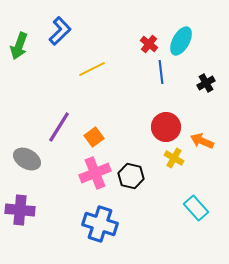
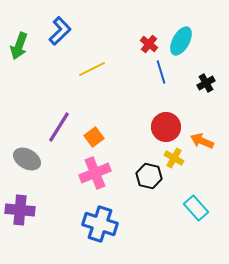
blue line: rotated 10 degrees counterclockwise
black hexagon: moved 18 px right
